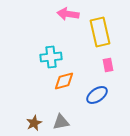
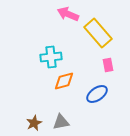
pink arrow: rotated 15 degrees clockwise
yellow rectangle: moved 2 px left, 1 px down; rotated 28 degrees counterclockwise
blue ellipse: moved 1 px up
